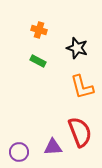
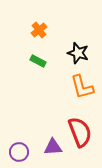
orange cross: rotated 35 degrees clockwise
black star: moved 1 px right, 5 px down
